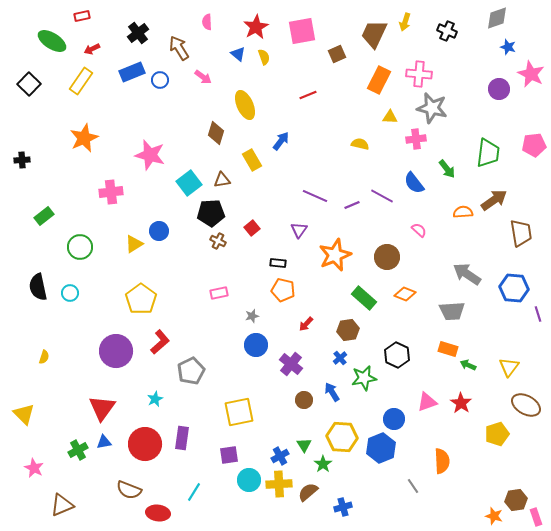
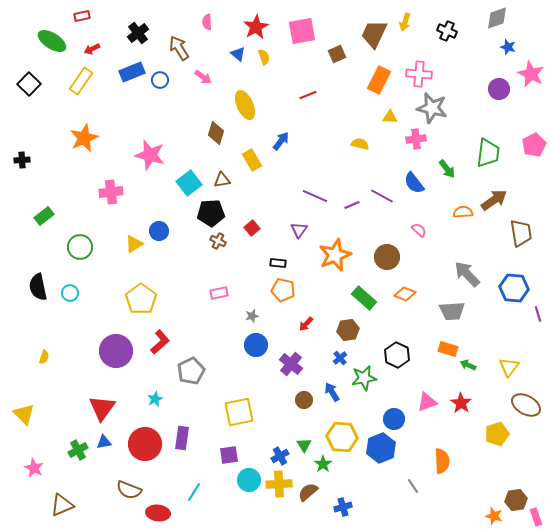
pink pentagon at (534, 145): rotated 20 degrees counterclockwise
gray arrow at (467, 274): rotated 12 degrees clockwise
